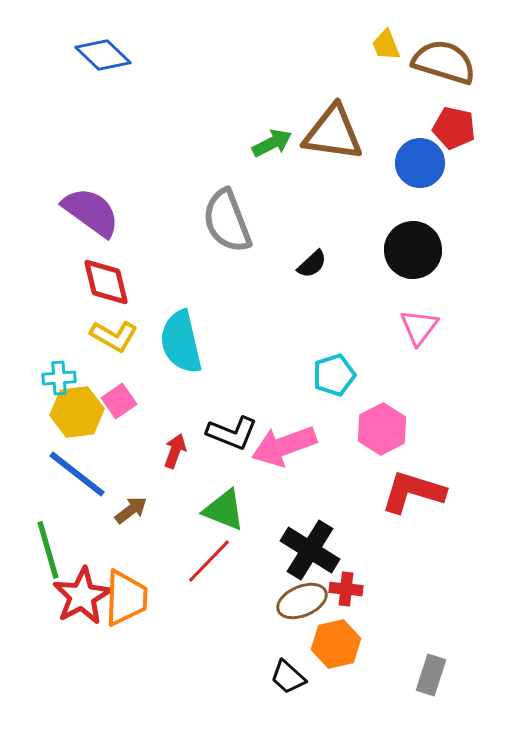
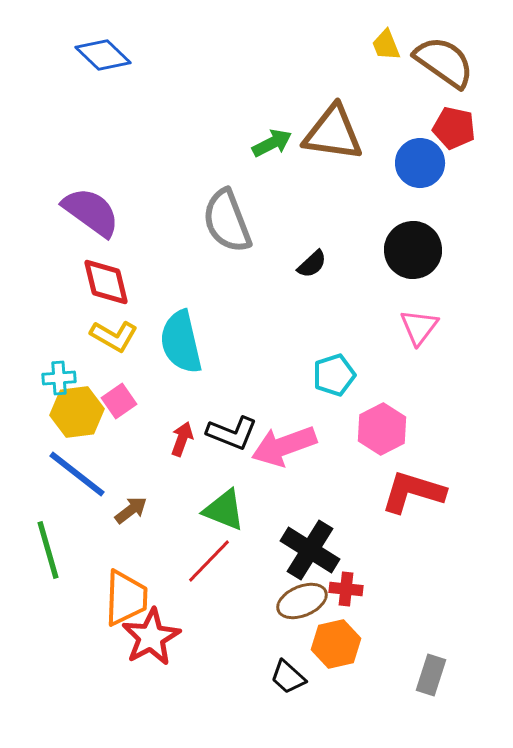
brown semicircle: rotated 18 degrees clockwise
red arrow: moved 7 px right, 12 px up
red star: moved 69 px right, 41 px down
